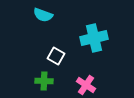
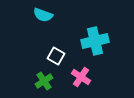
cyan cross: moved 1 px right, 3 px down
green cross: rotated 36 degrees counterclockwise
pink cross: moved 5 px left, 8 px up
